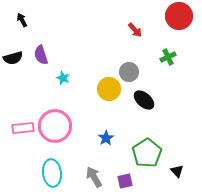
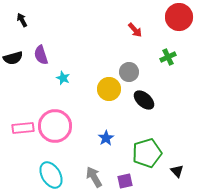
red circle: moved 1 px down
green pentagon: rotated 16 degrees clockwise
cyan ellipse: moved 1 px left, 2 px down; rotated 24 degrees counterclockwise
